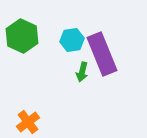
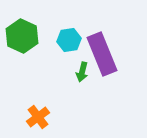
cyan hexagon: moved 3 px left
orange cross: moved 10 px right, 5 px up
